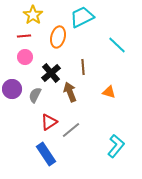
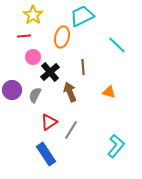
cyan trapezoid: moved 1 px up
orange ellipse: moved 4 px right
pink circle: moved 8 px right
black cross: moved 1 px left, 1 px up
purple circle: moved 1 px down
gray line: rotated 18 degrees counterclockwise
